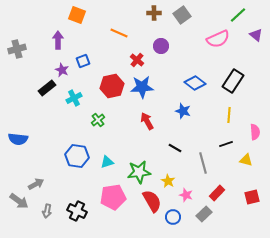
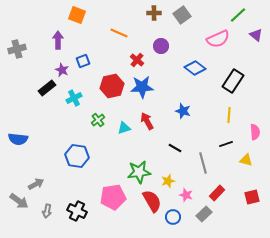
blue diamond at (195, 83): moved 15 px up
cyan triangle at (107, 162): moved 17 px right, 34 px up
yellow star at (168, 181): rotated 24 degrees clockwise
